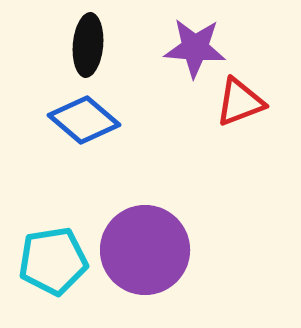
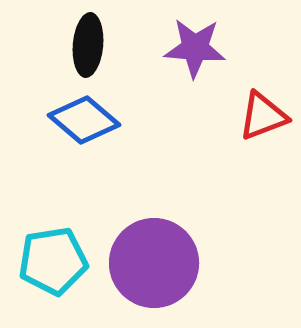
red triangle: moved 23 px right, 14 px down
purple circle: moved 9 px right, 13 px down
